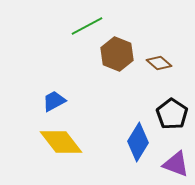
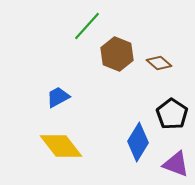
green line: rotated 20 degrees counterclockwise
blue trapezoid: moved 4 px right, 4 px up
yellow diamond: moved 4 px down
